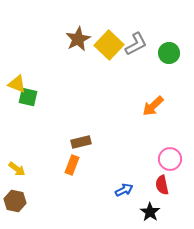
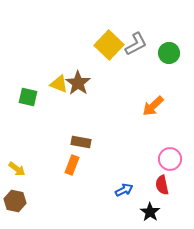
brown star: moved 44 px down; rotated 10 degrees counterclockwise
yellow triangle: moved 42 px right
brown rectangle: rotated 24 degrees clockwise
